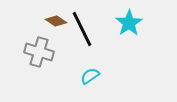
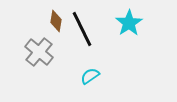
brown diamond: rotated 65 degrees clockwise
gray cross: rotated 24 degrees clockwise
